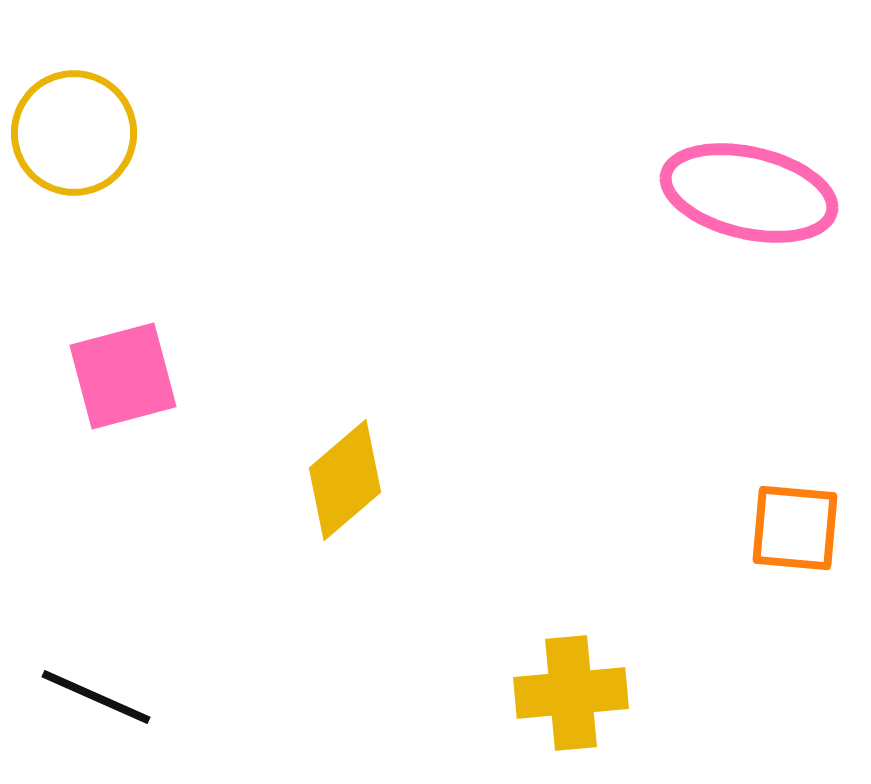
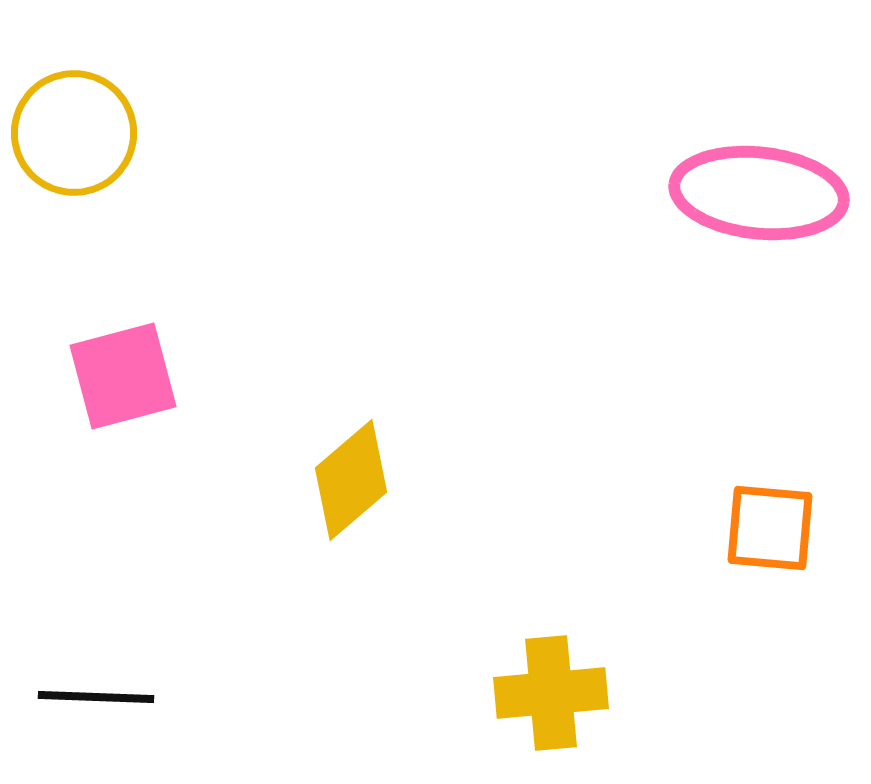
pink ellipse: moved 10 px right; rotated 7 degrees counterclockwise
yellow diamond: moved 6 px right
orange square: moved 25 px left
yellow cross: moved 20 px left
black line: rotated 22 degrees counterclockwise
